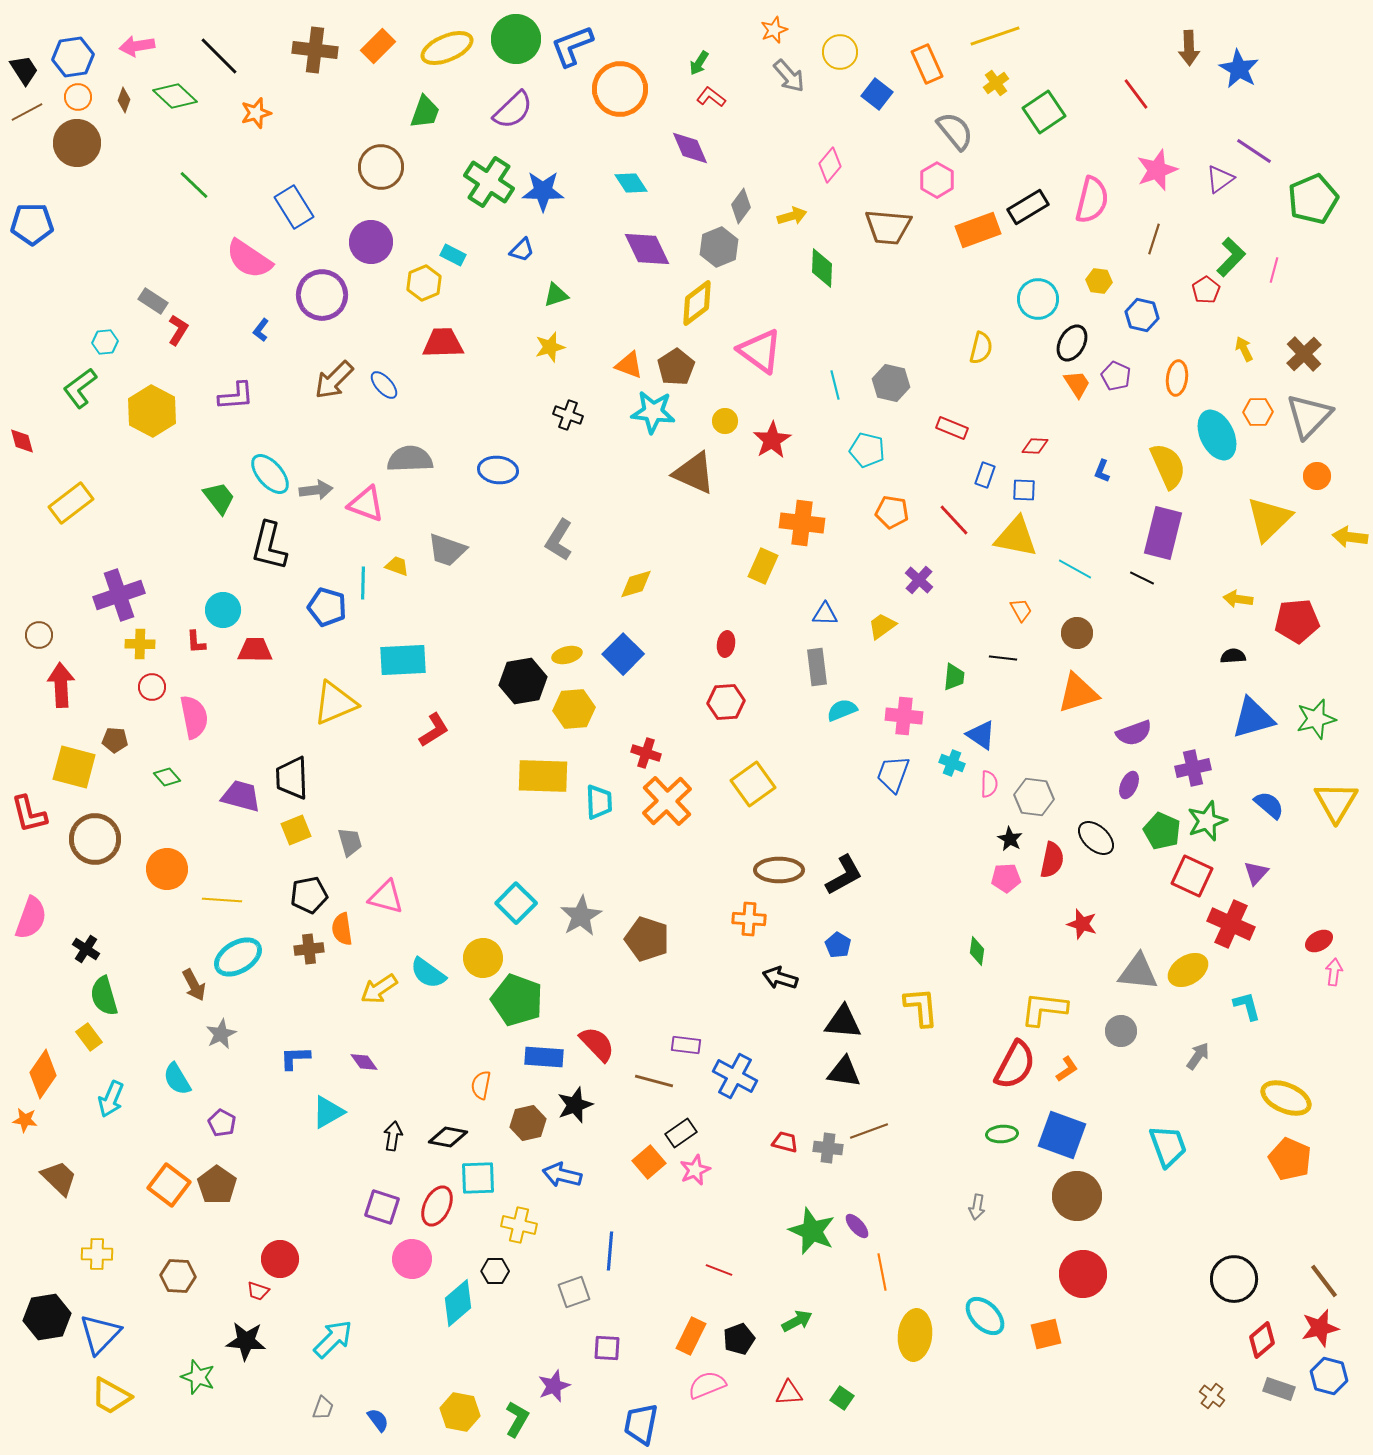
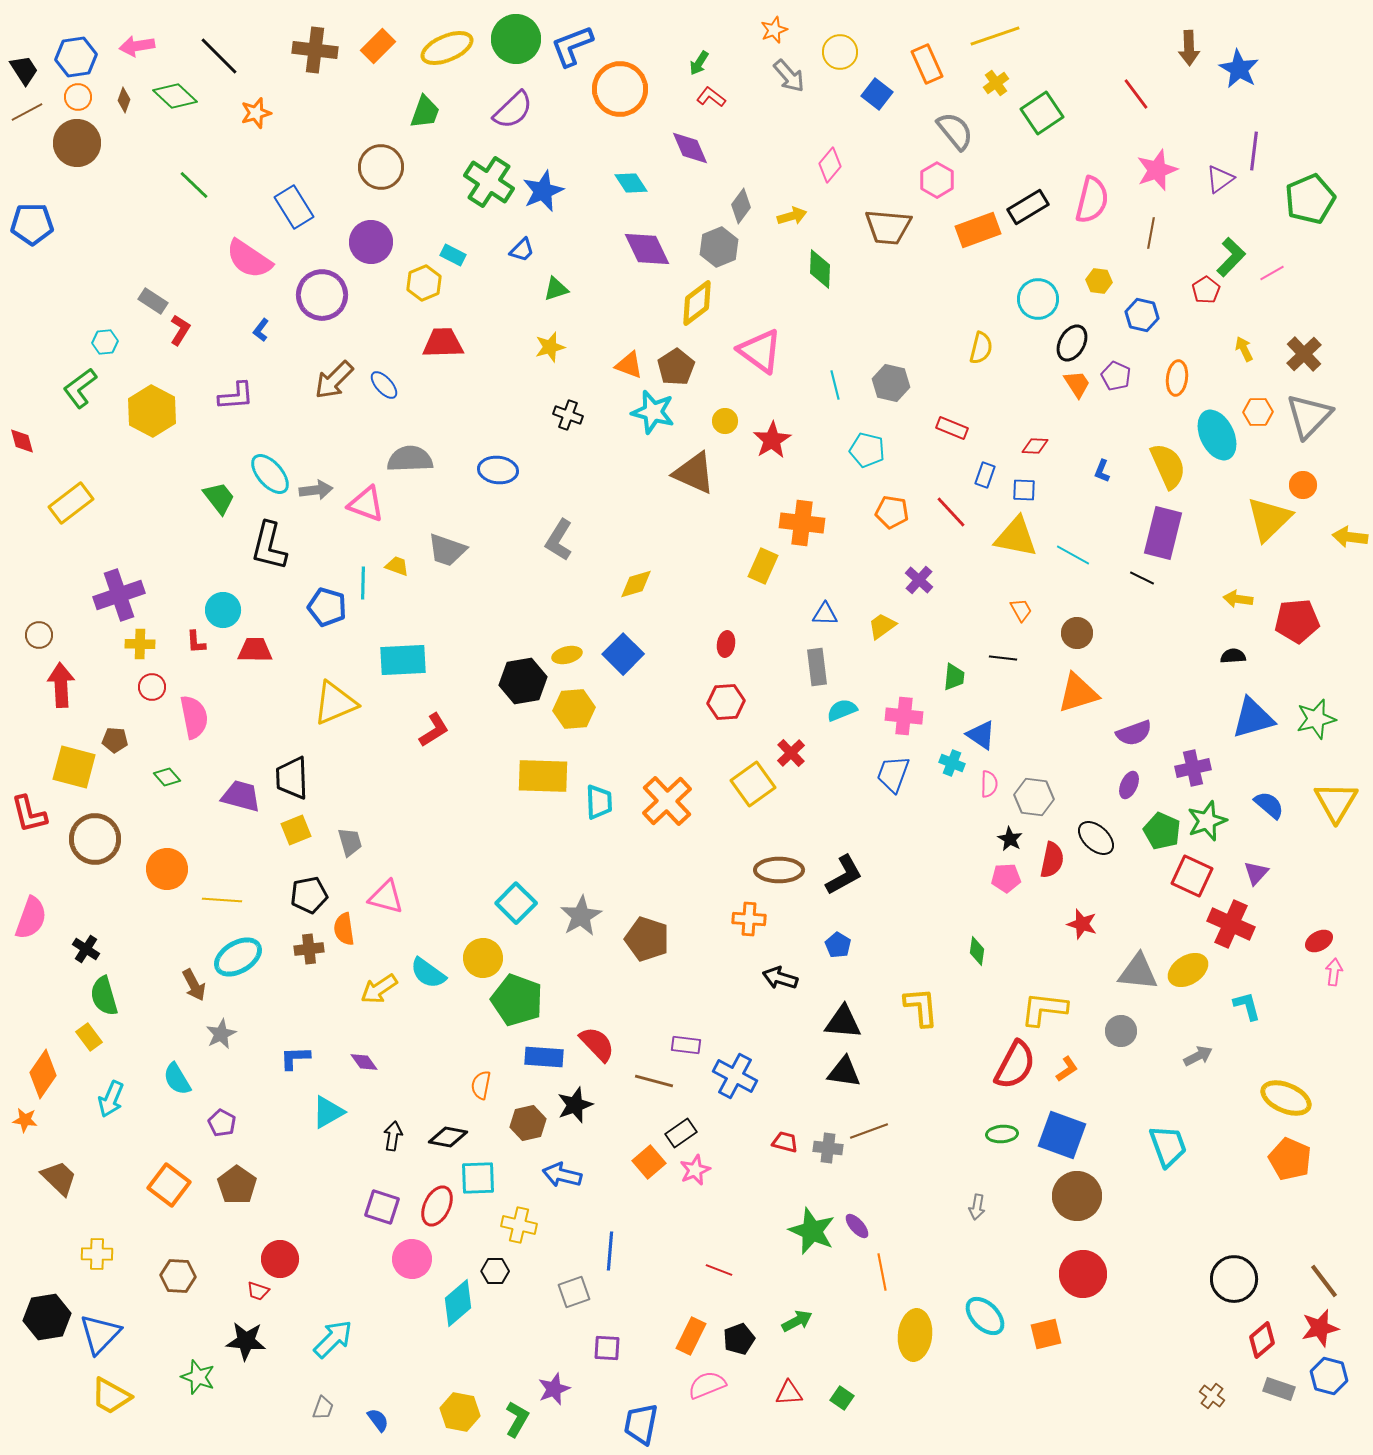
blue hexagon at (73, 57): moved 3 px right
green square at (1044, 112): moved 2 px left, 1 px down
purple line at (1254, 151): rotated 63 degrees clockwise
blue star at (543, 191): rotated 24 degrees counterclockwise
green pentagon at (1313, 199): moved 3 px left
brown line at (1154, 239): moved 3 px left, 6 px up; rotated 8 degrees counterclockwise
green diamond at (822, 268): moved 2 px left, 1 px down
pink line at (1274, 270): moved 2 px left, 3 px down; rotated 45 degrees clockwise
green triangle at (556, 295): moved 6 px up
red L-shape at (178, 330): moved 2 px right
cyan star at (653, 412): rotated 9 degrees clockwise
orange circle at (1317, 476): moved 14 px left, 9 px down
red line at (954, 520): moved 3 px left, 8 px up
cyan line at (1075, 569): moved 2 px left, 14 px up
red cross at (646, 753): moved 145 px right; rotated 28 degrees clockwise
orange semicircle at (342, 929): moved 2 px right
gray arrow at (1198, 1056): rotated 28 degrees clockwise
brown pentagon at (217, 1185): moved 20 px right
purple star at (554, 1386): moved 3 px down
